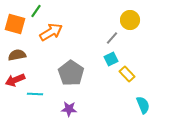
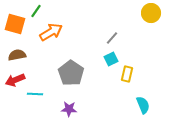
yellow circle: moved 21 px right, 7 px up
yellow rectangle: rotated 56 degrees clockwise
